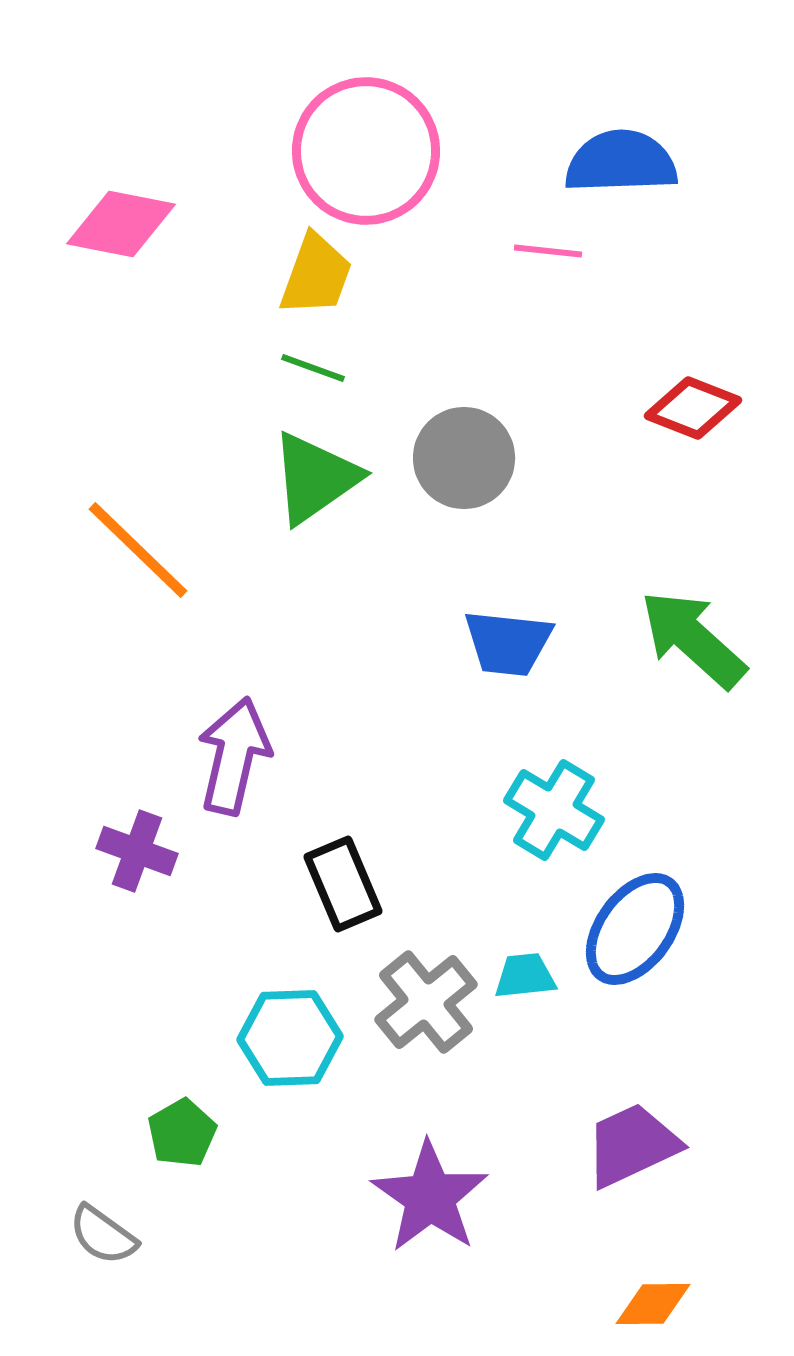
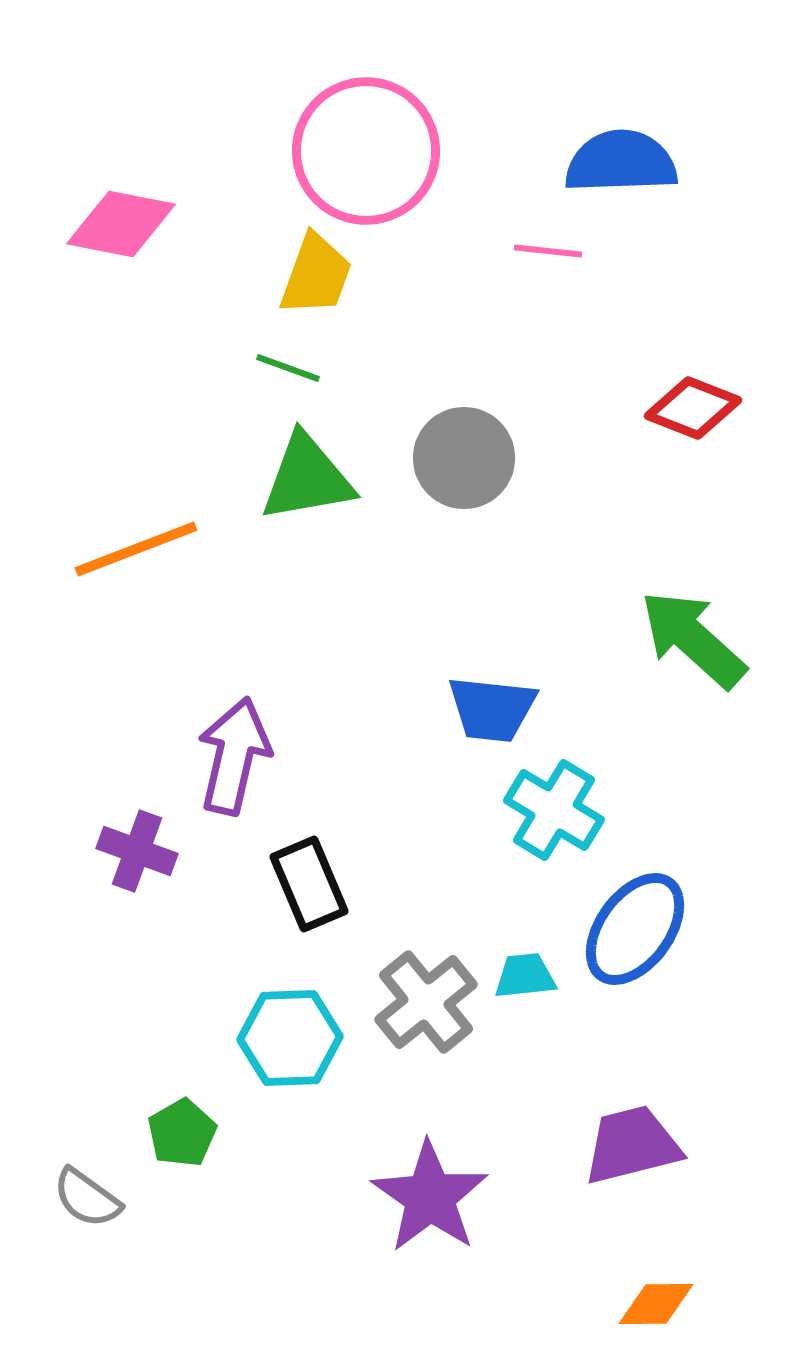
green line: moved 25 px left
green triangle: moved 8 px left; rotated 25 degrees clockwise
orange line: moved 2 px left, 1 px up; rotated 65 degrees counterclockwise
blue trapezoid: moved 16 px left, 66 px down
black rectangle: moved 34 px left
purple trapezoid: rotated 11 degrees clockwise
gray semicircle: moved 16 px left, 37 px up
orange diamond: moved 3 px right
